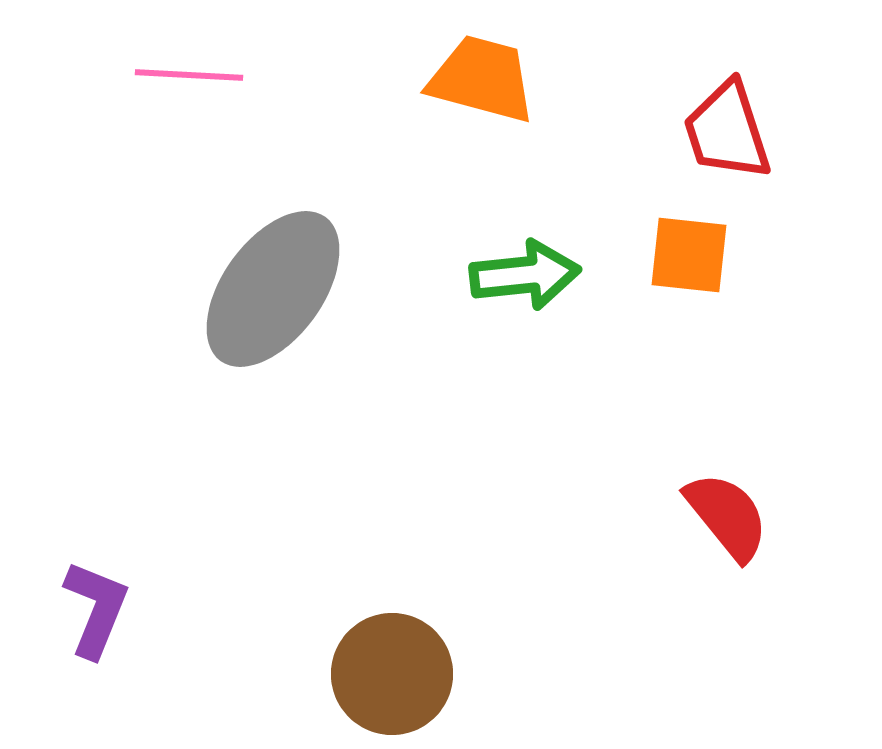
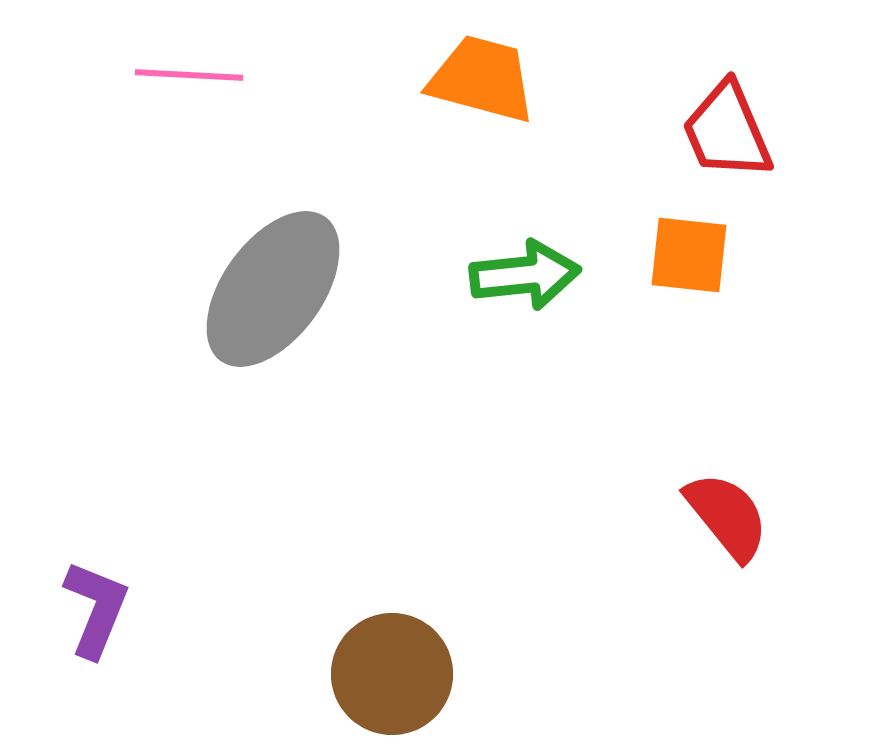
red trapezoid: rotated 5 degrees counterclockwise
